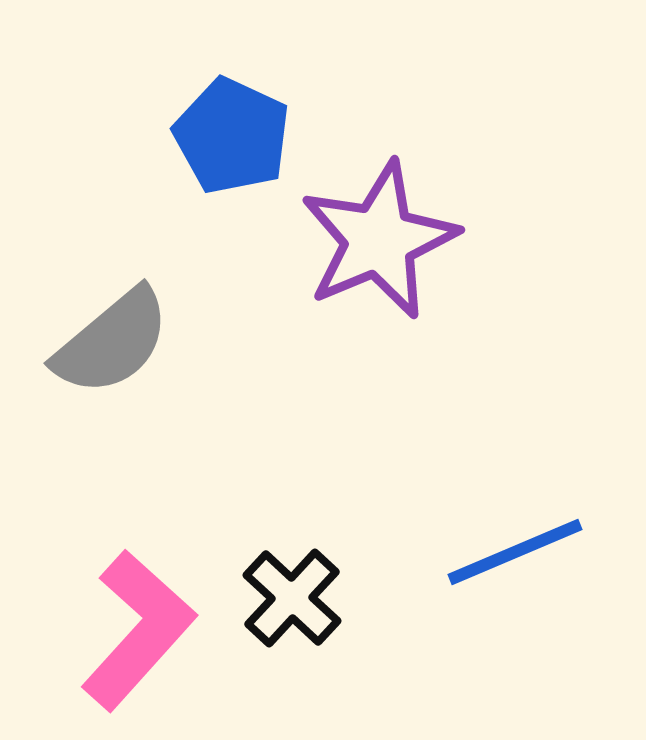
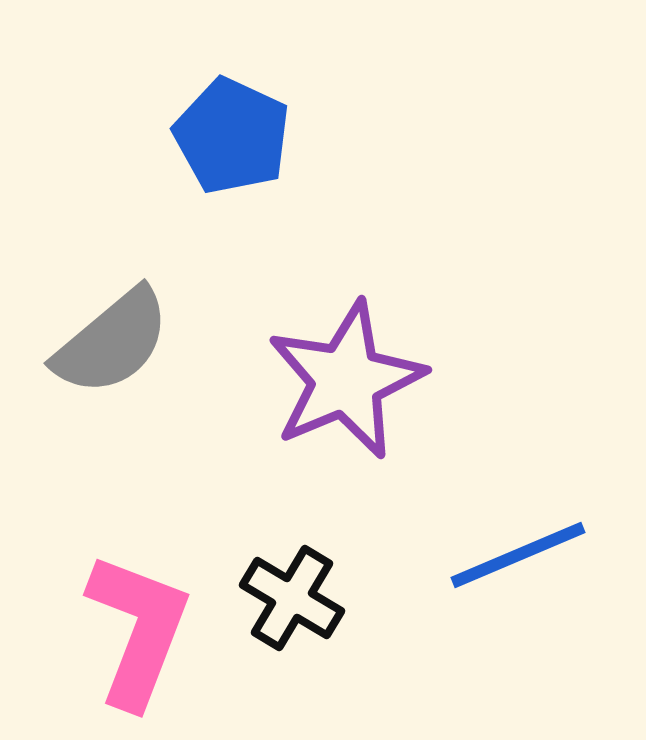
purple star: moved 33 px left, 140 px down
blue line: moved 3 px right, 3 px down
black cross: rotated 12 degrees counterclockwise
pink L-shape: rotated 21 degrees counterclockwise
